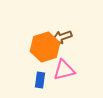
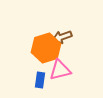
orange hexagon: moved 1 px right, 1 px down
pink triangle: moved 4 px left
